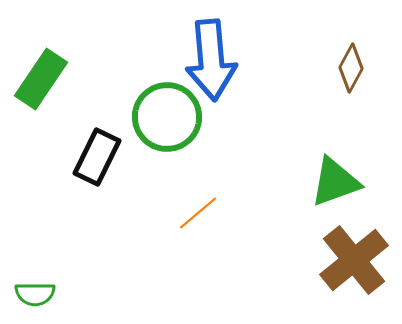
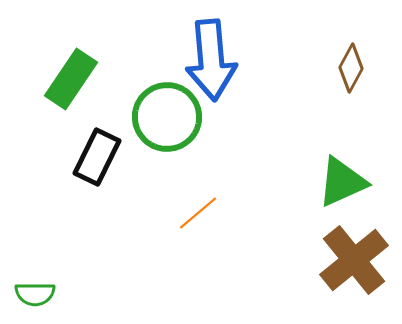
green rectangle: moved 30 px right
green triangle: moved 7 px right; rotated 4 degrees counterclockwise
